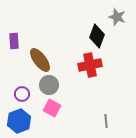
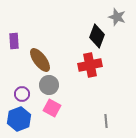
blue hexagon: moved 2 px up
